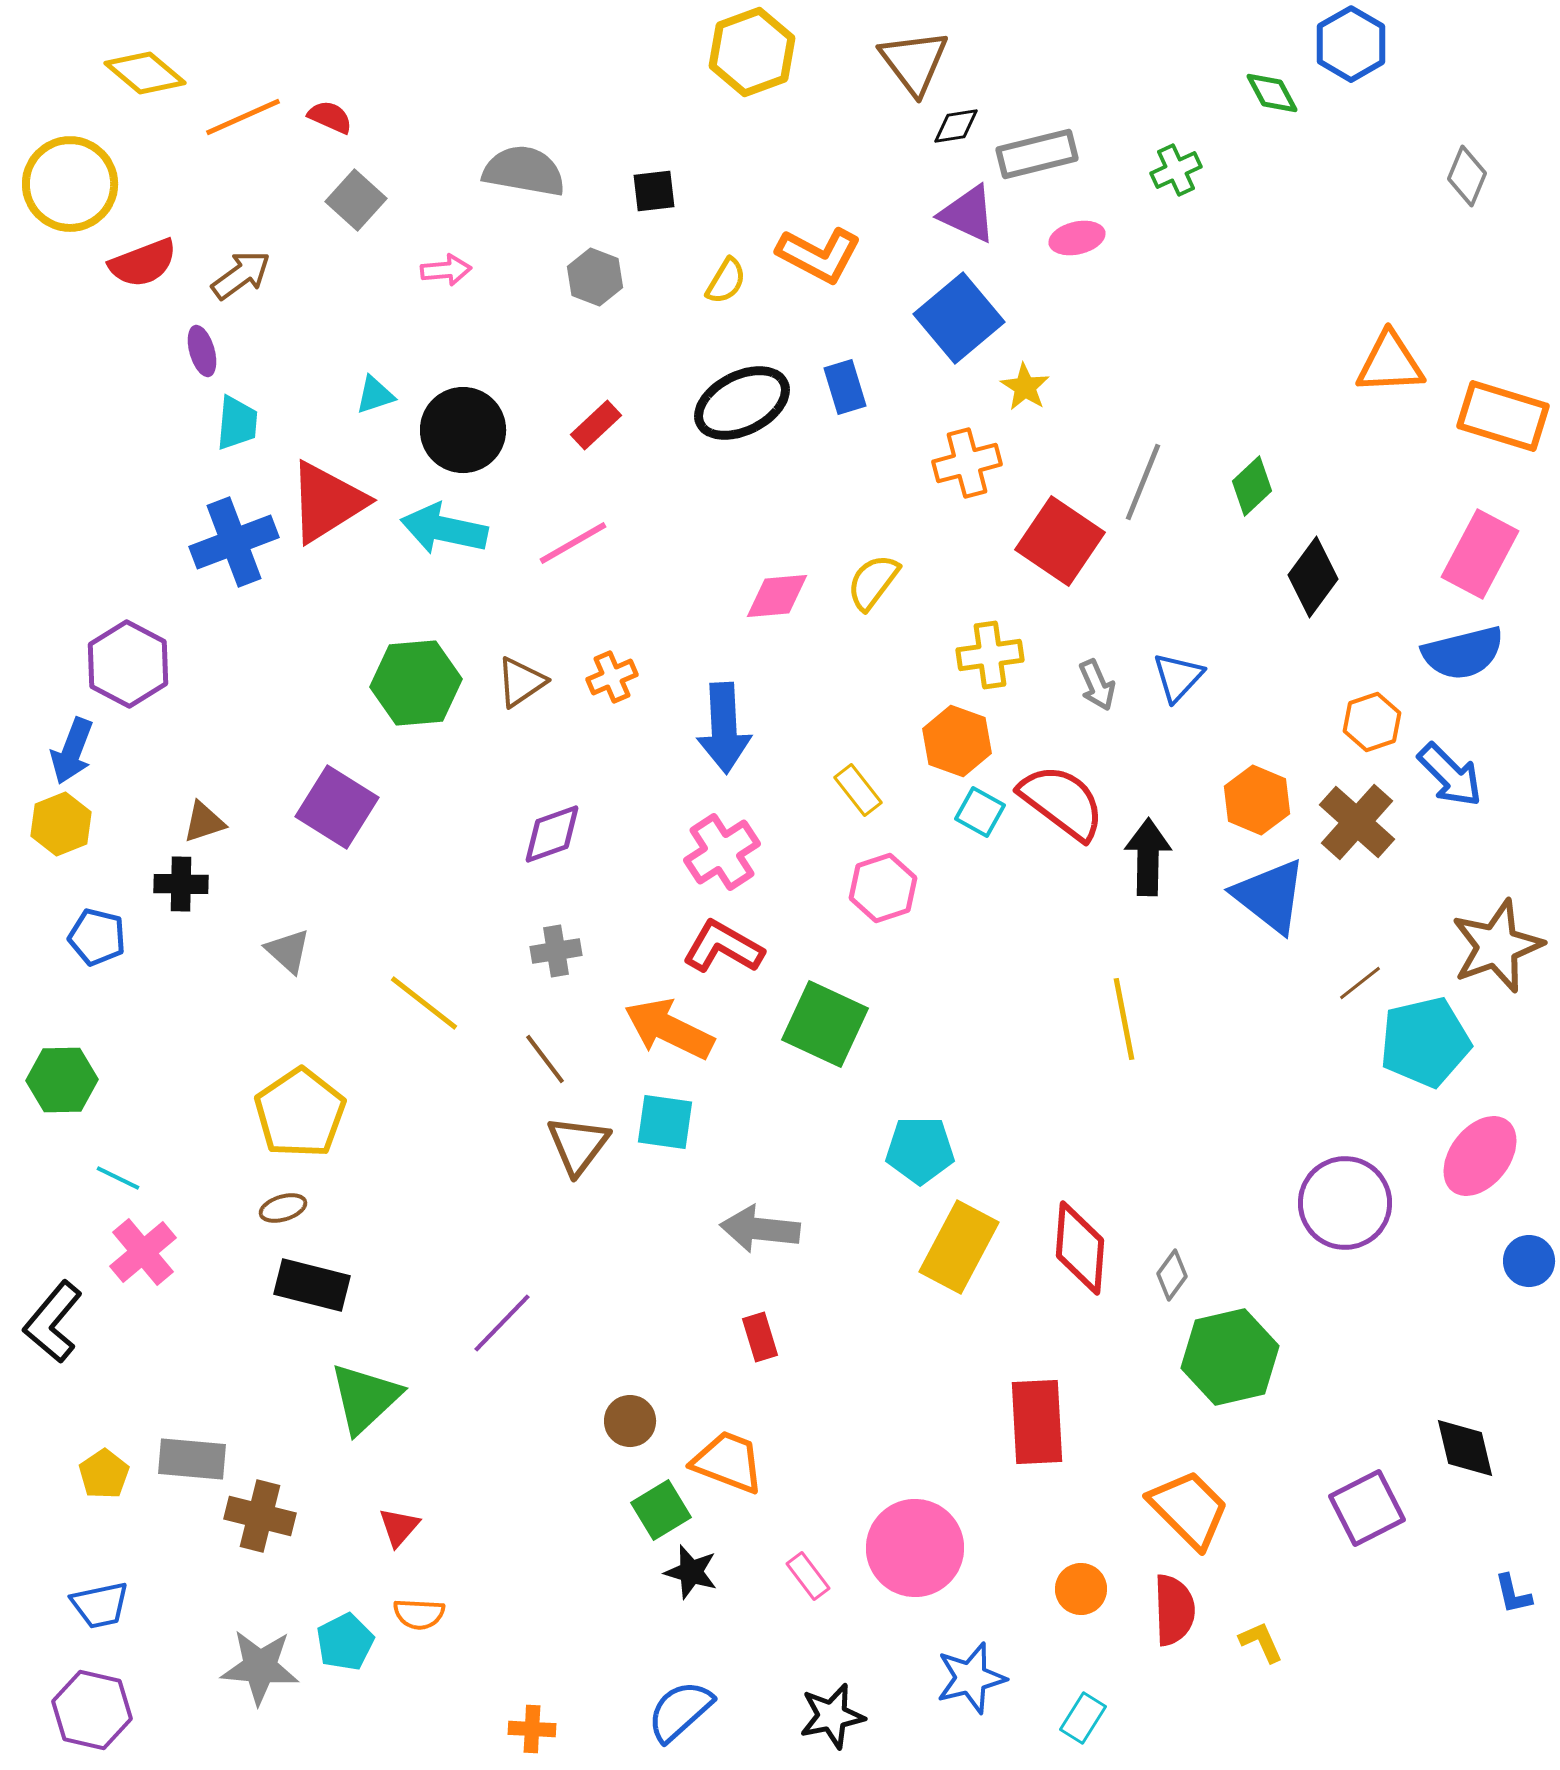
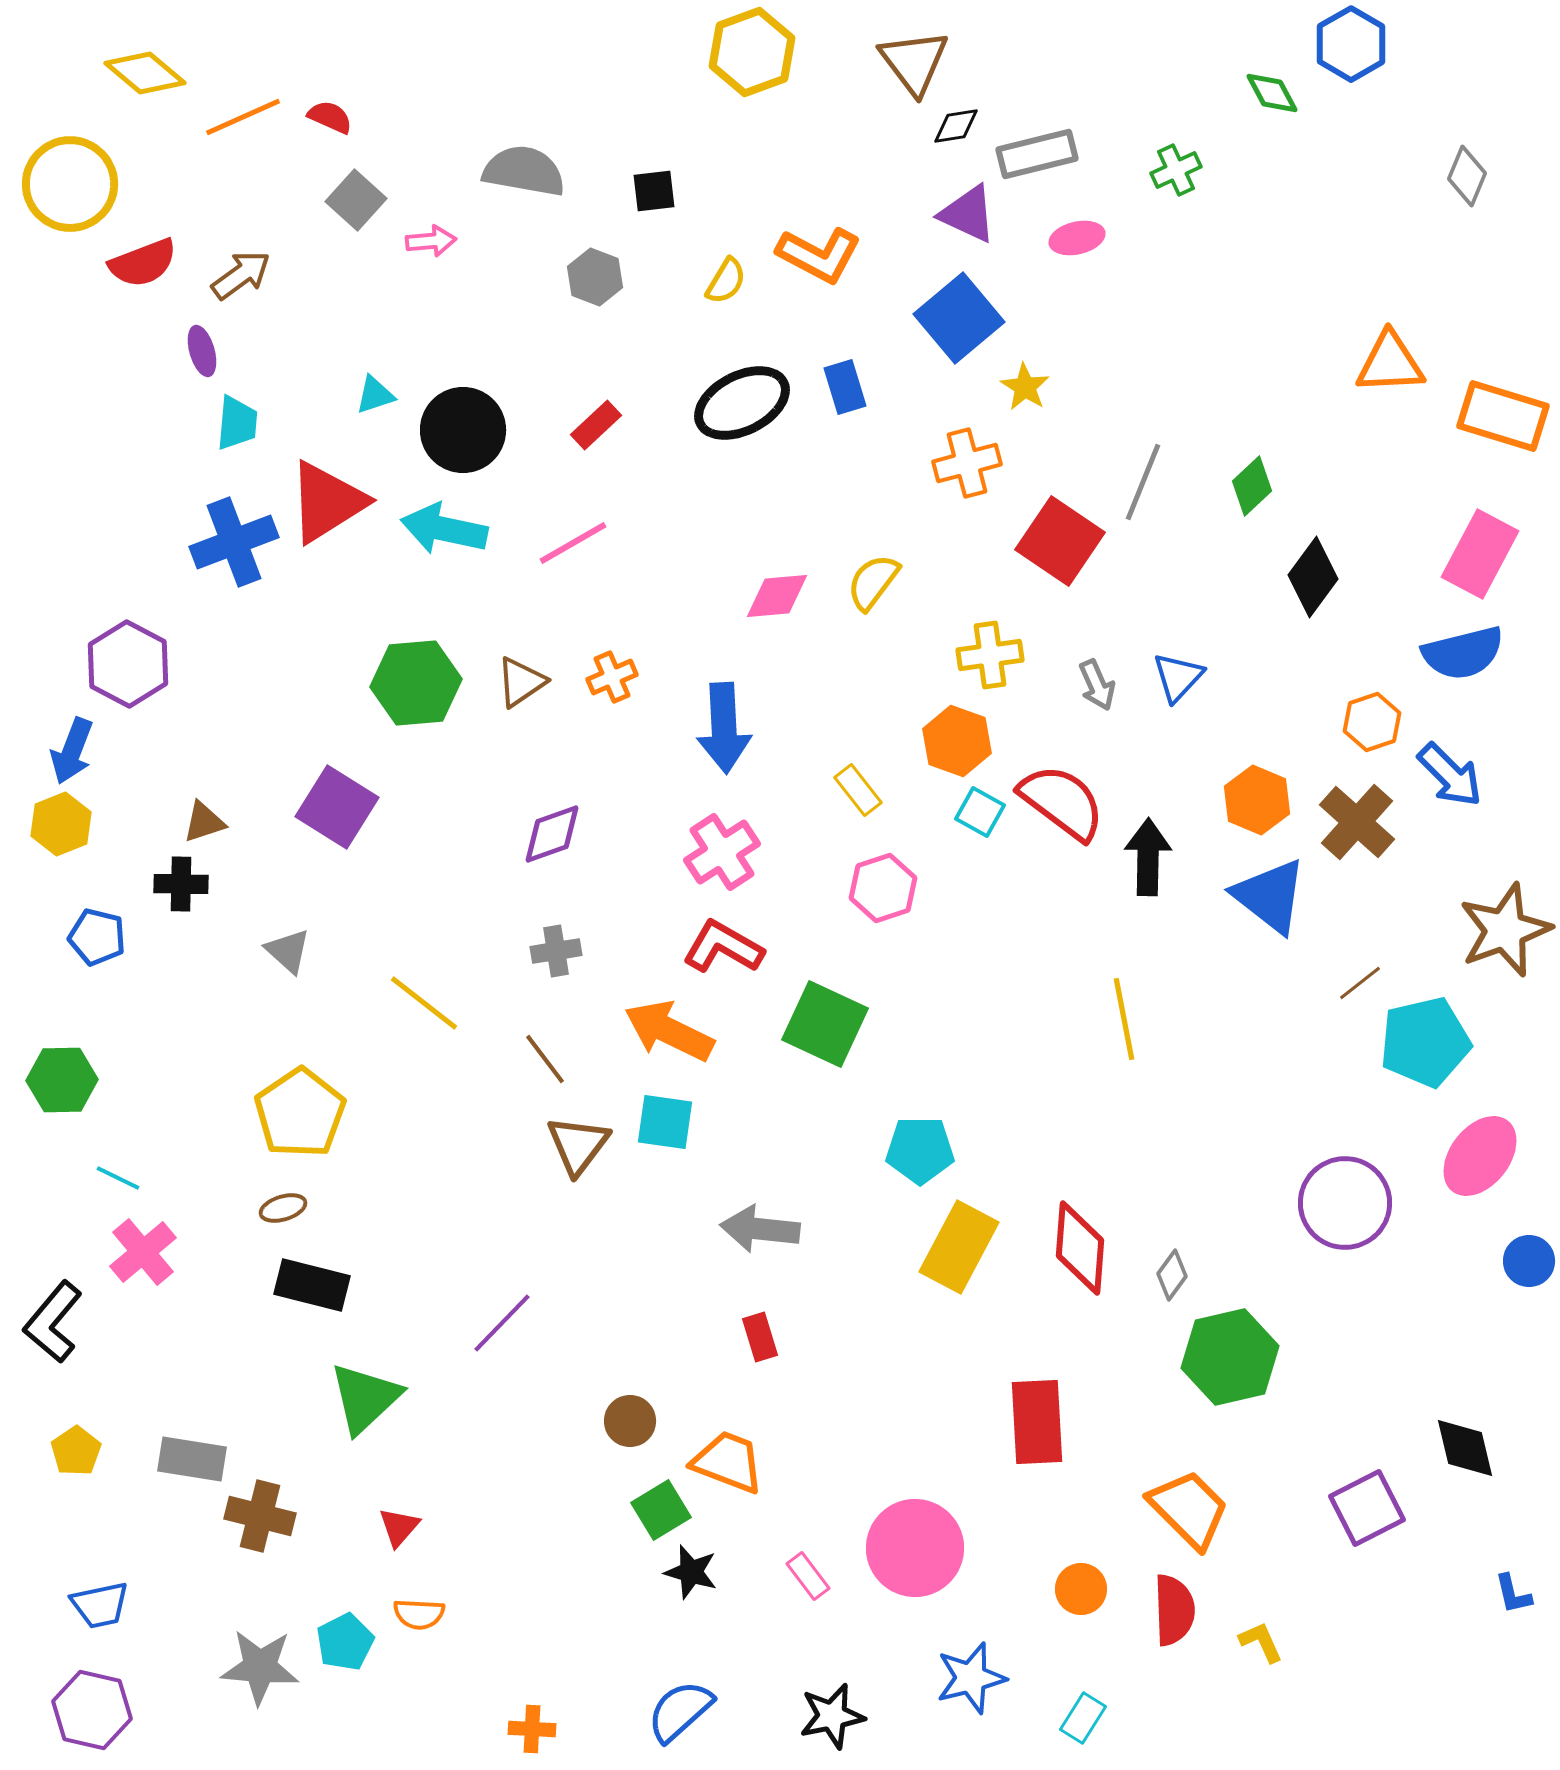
pink arrow at (446, 270): moved 15 px left, 29 px up
brown star at (1497, 946): moved 8 px right, 16 px up
orange arrow at (669, 1029): moved 2 px down
gray rectangle at (192, 1459): rotated 4 degrees clockwise
yellow pentagon at (104, 1474): moved 28 px left, 23 px up
